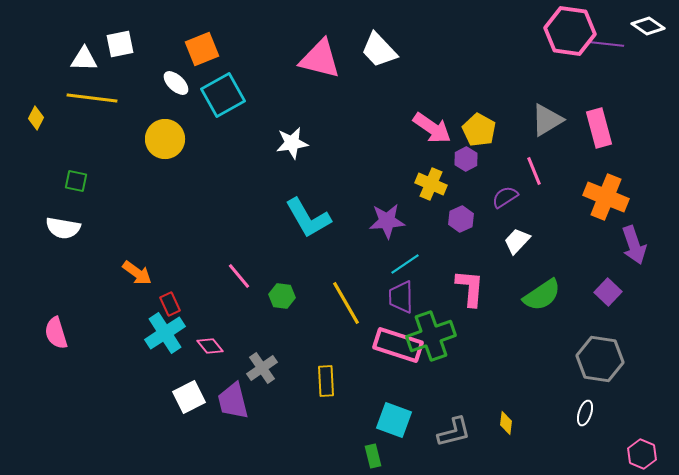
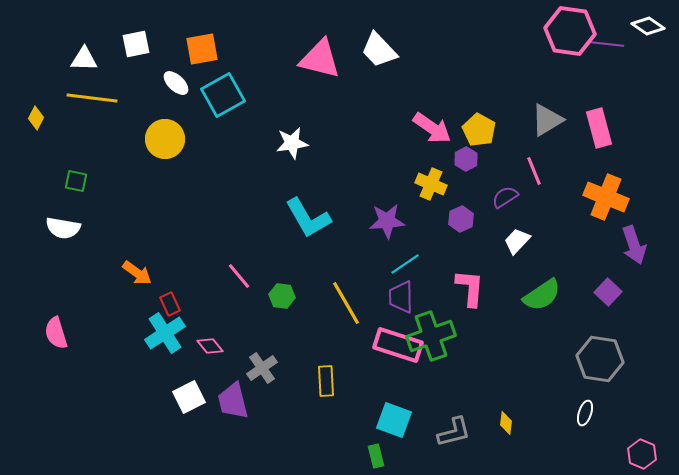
white square at (120, 44): moved 16 px right
orange square at (202, 49): rotated 12 degrees clockwise
green rectangle at (373, 456): moved 3 px right
